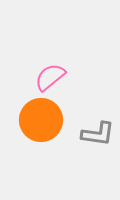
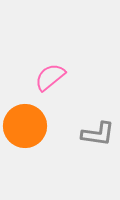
orange circle: moved 16 px left, 6 px down
